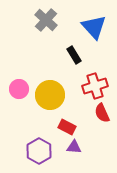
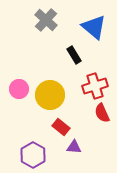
blue triangle: rotated 8 degrees counterclockwise
red rectangle: moved 6 px left; rotated 12 degrees clockwise
purple hexagon: moved 6 px left, 4 px down
